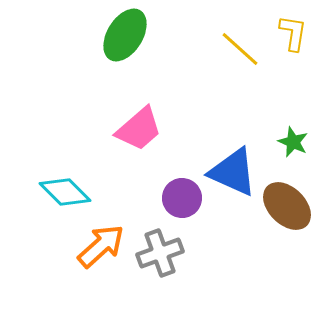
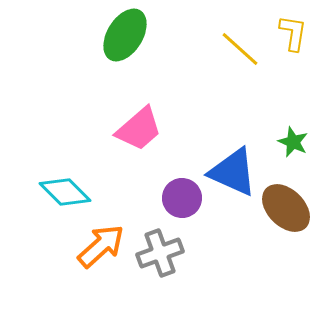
brown ellipse: moved 1 px left, 2 px down
